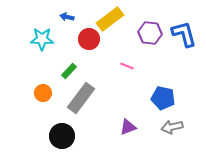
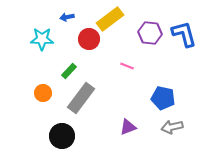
blue arrow: rotated 24 degrees counterclockwise
